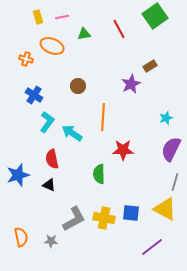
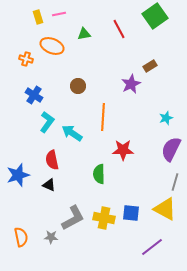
pink line: moved 3 px left, 3 px up
red semicircle: moved 1 px down
gray L-shape: moved 1 px left, 1 px up
gray star: moved 4 px up
